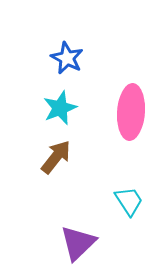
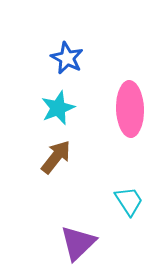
cyan star: moved 2 px left
pink ellipse: moved 1 px left, 3 px up; rotated 6 degrees counterclockwise
